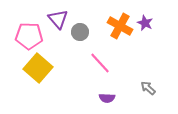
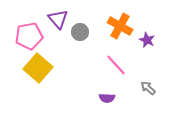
purple star: moved 2 px right, 17 px down
pink pentagon: rotated 12 degrees counterclockwise
pink line: moved 16 px right, 2 px down
